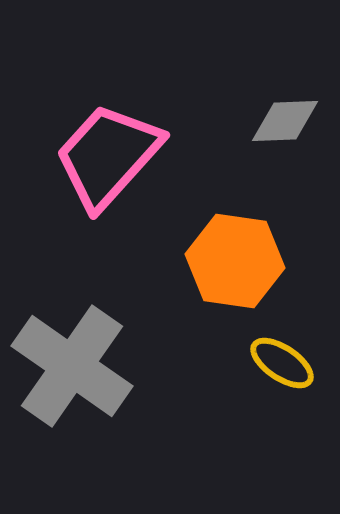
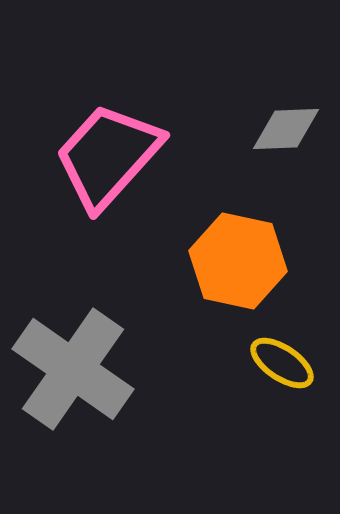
gray diamond: moved 1 px right, 8 px down
orange hexagon: moved 3 px right; rotated 4 degrees clockwise
gray cross: moved 1 px right, 3 px down
